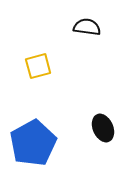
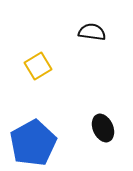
black semicircle: moved 5 px right, 5 px down
yellow square: rotated 16 degrees counterclockwise
